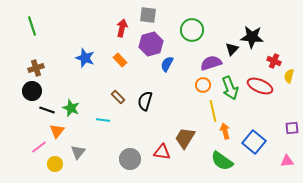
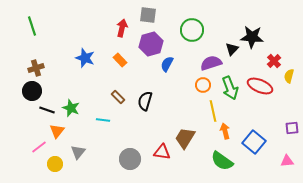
red cross: rotated 24 degrees clockwise
